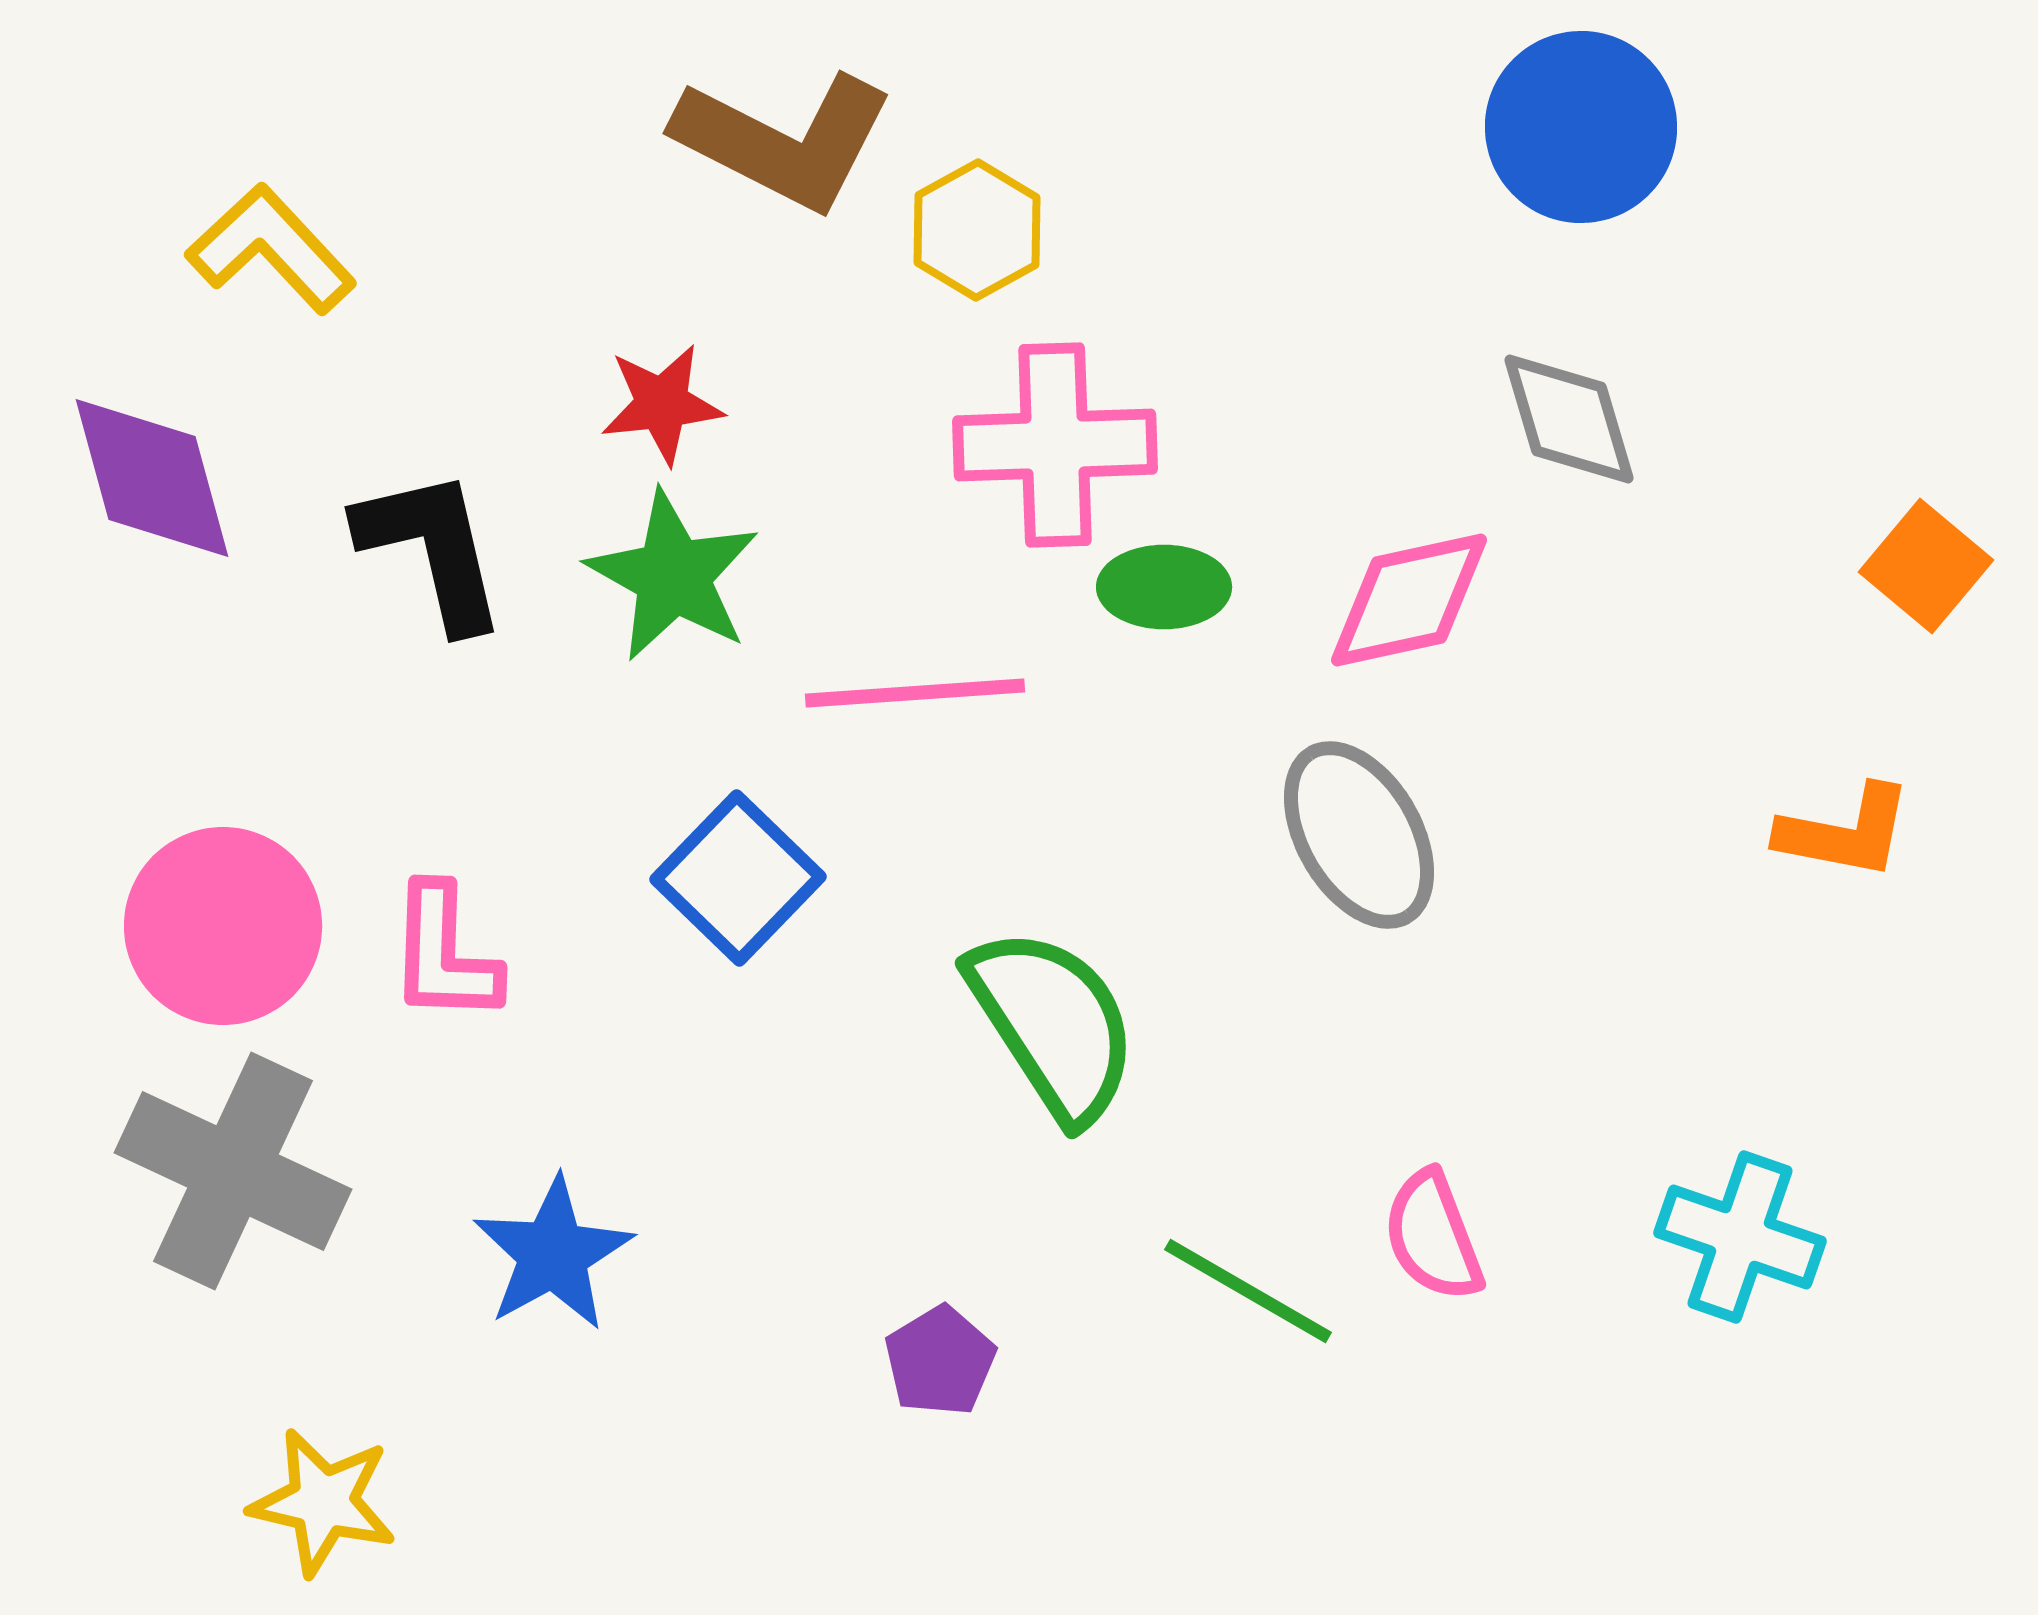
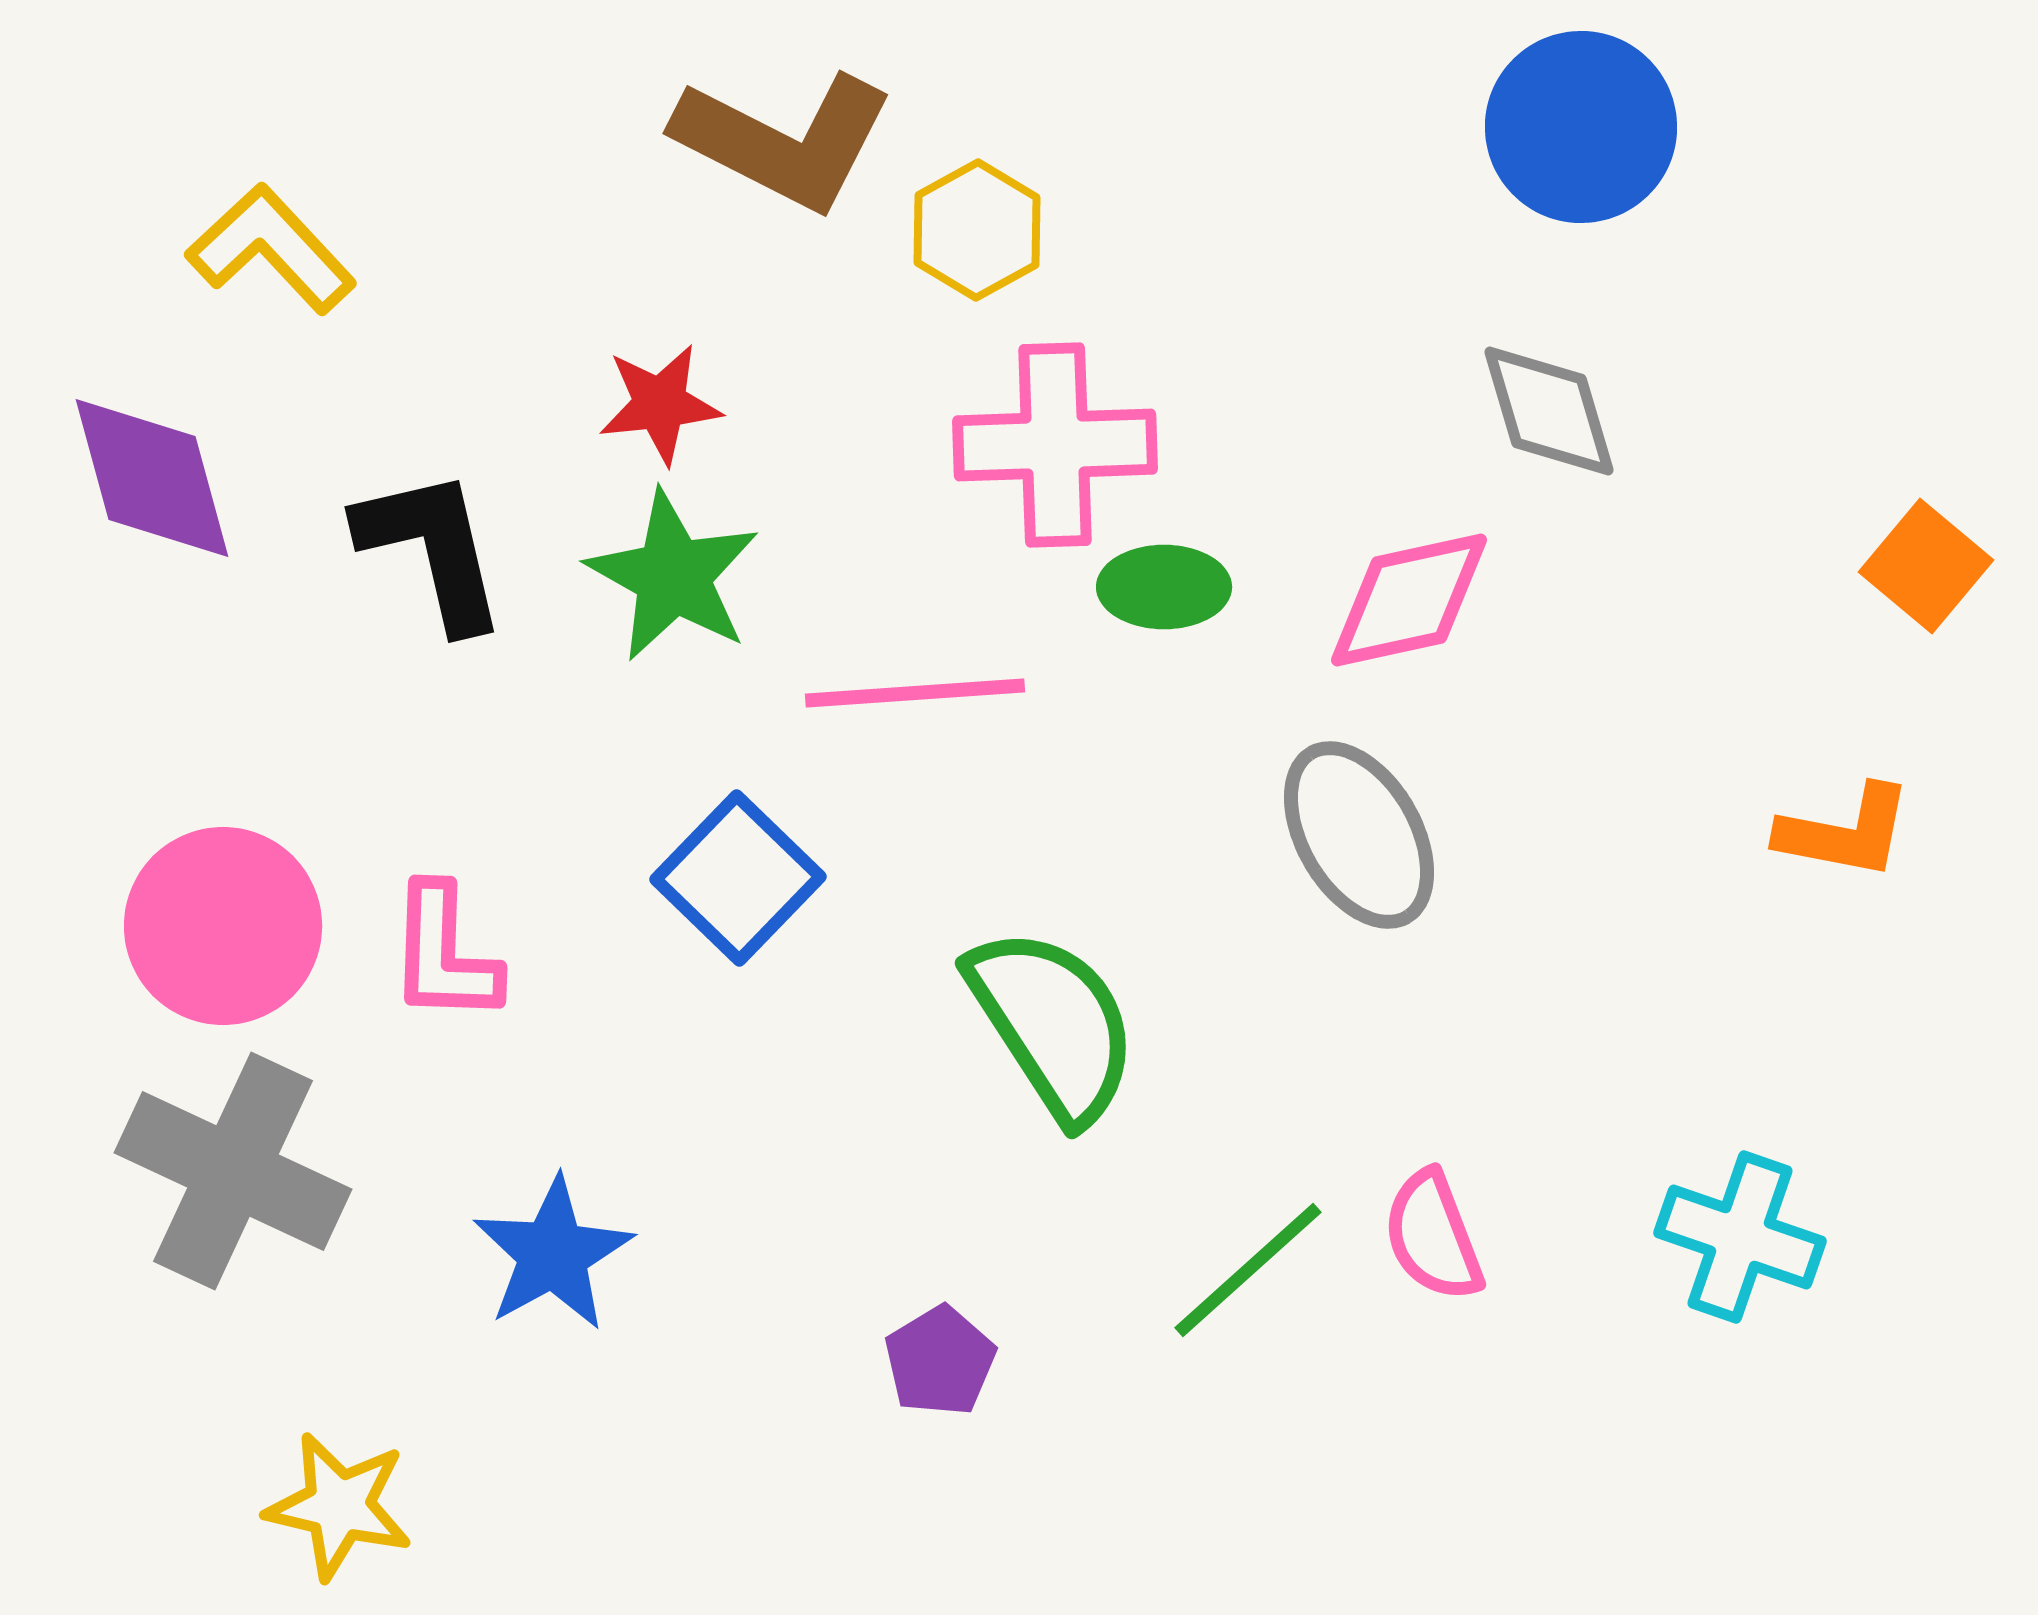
red star: moved 2 px left
gray diamond: moved 20 px left, 8 px up
green line: moved 21 px up; rotated 72 degrees counterclockwise
yellow star: moved 16 px right, 4 px down
